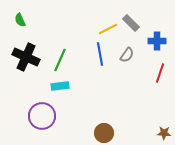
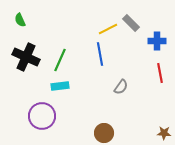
gray semicircle: moved 6 px left, 32 px down
red line: rotated 30 degrees counterclockwise
